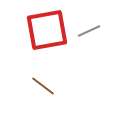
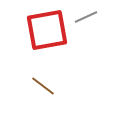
gray line: moved 3 px left, 14 px up
